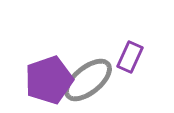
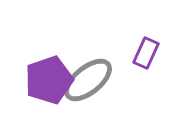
purple rectangle: moved 16 px right, 4 px up
